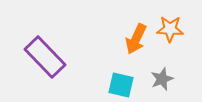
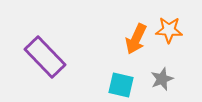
orange star: moved 1 px left, 1 px down
